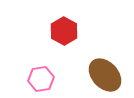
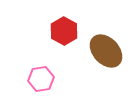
brown ellipse: moved 1 px right, 24 px up
